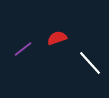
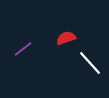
red semicircle: moved 9 px right
